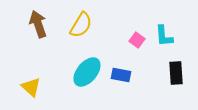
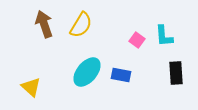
brown arrow: moved 6 px right
